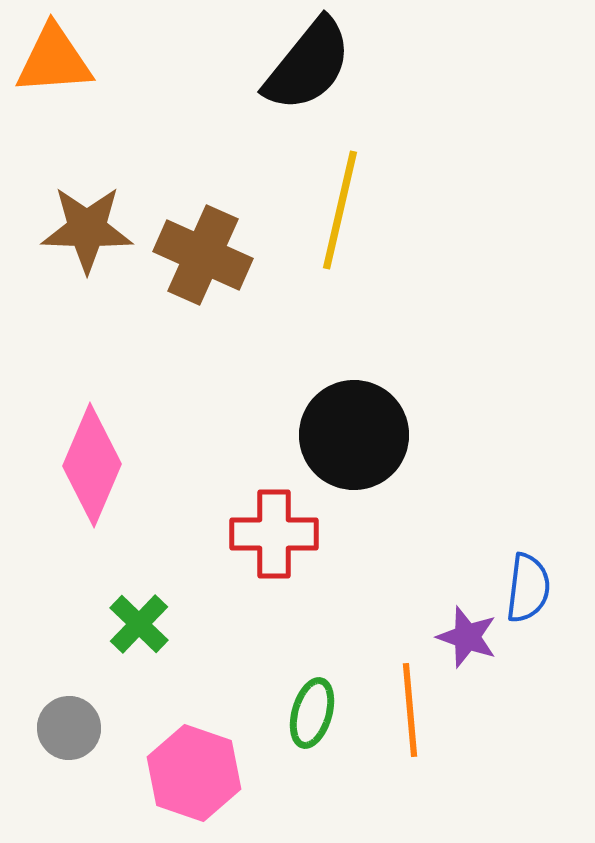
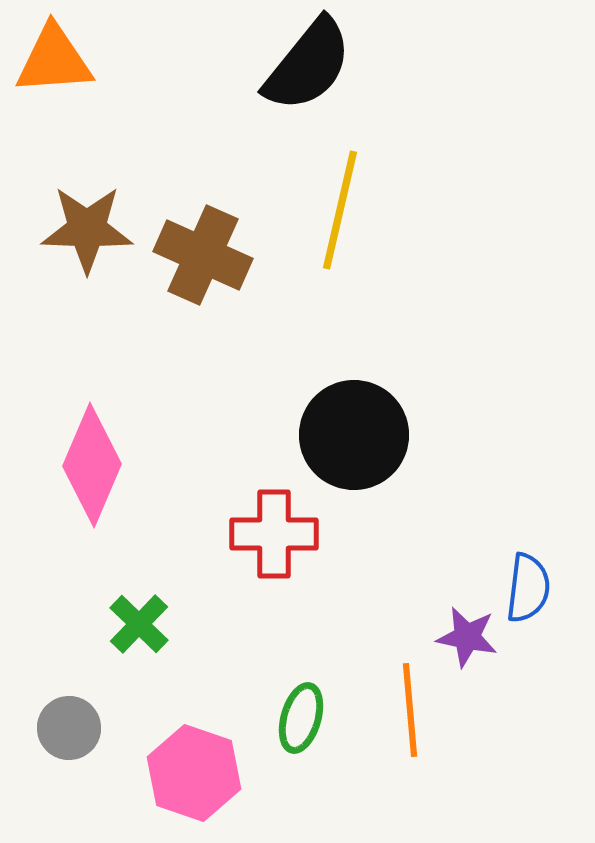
purple star: rotated 8 degrees counterclockwise
green ellipse: moved 11 px left, 5 px down
